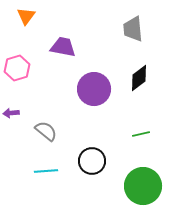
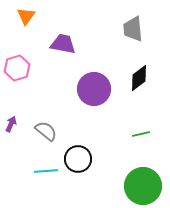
purple trapezoid: moved 3 px up
purple arrow: moved 11 px down; rotated 119 degrees clockwise
black circle: moved 14 px left, 2 px up
